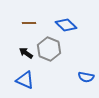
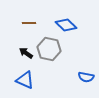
gray hexagon: rotated 10 degrees counterclockwise
